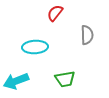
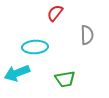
cyan arrow: moved 1 px right, 8 px up
